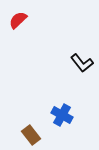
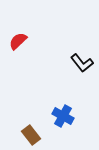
red semicircle: moved 21 px down
blue cross: moved 1 px right, 1 px down
